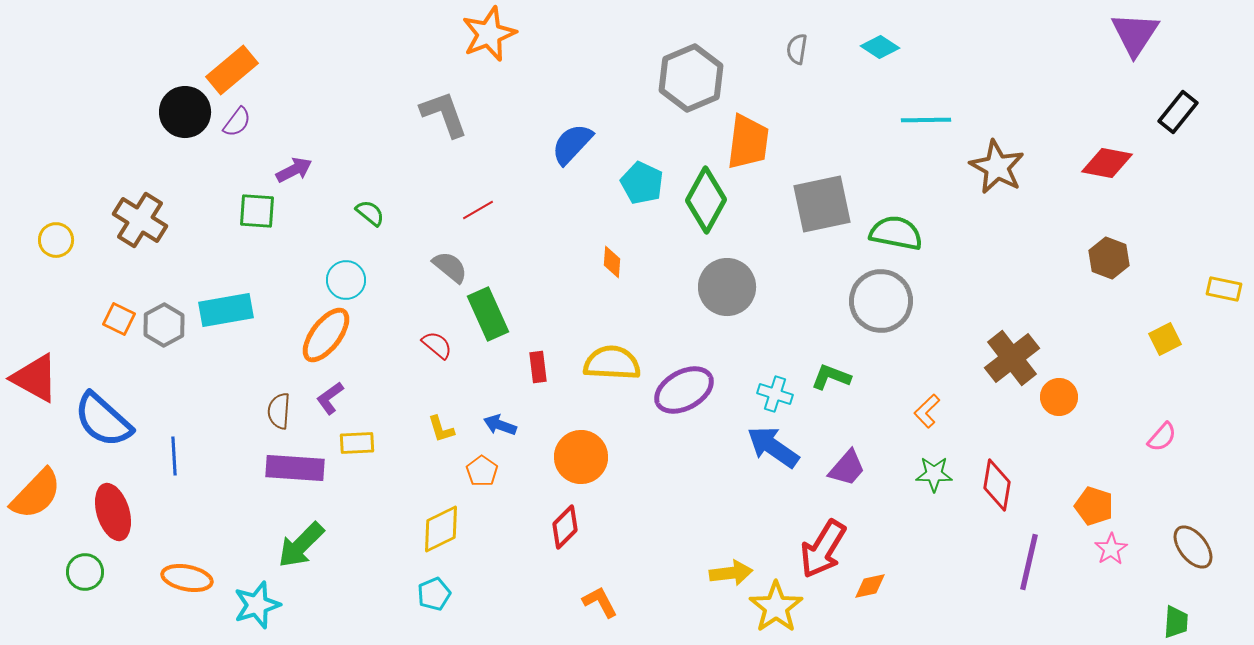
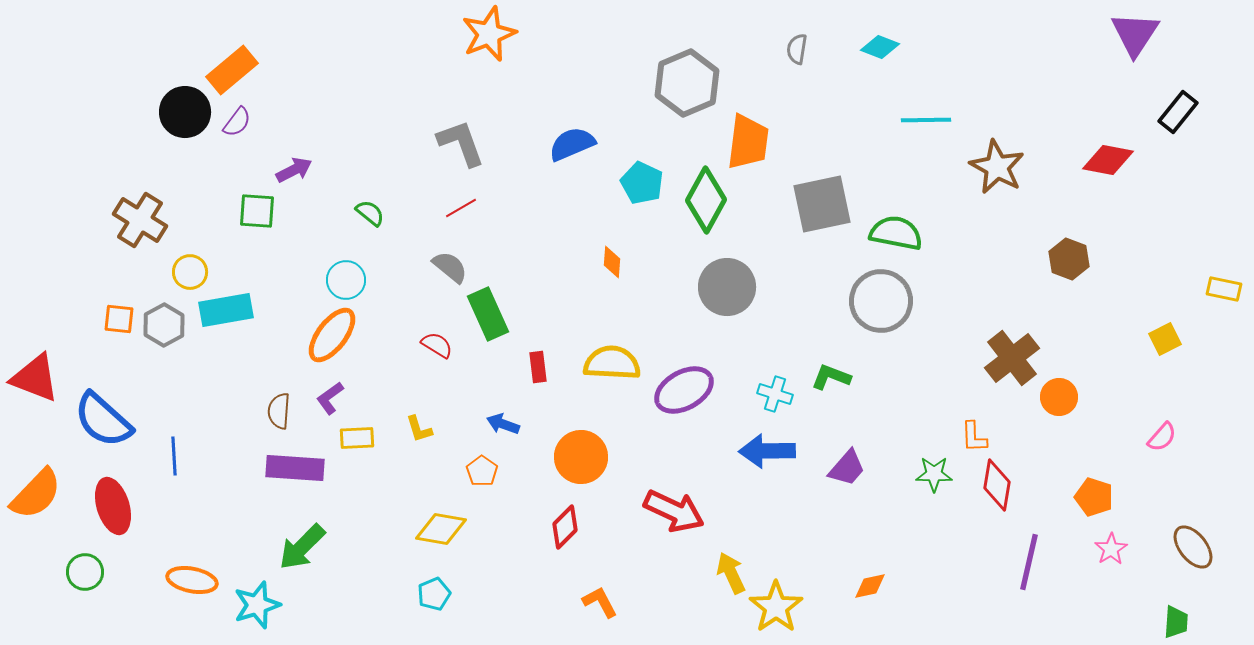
cyan diamond at (880, 47): rotated 12 degrees counterclockwise
gray hexagon at (691, 78): moved 4 px left, 5 px down
gray L-shape at (444, 114): moved 17 px right, 29 px down
blue semicircle at (572, 144): rotated 24 degrees clockwise
red diamond at (1107, 163): moved 1 px right, 3 px up
red line at (478, 210): moved 17 px left, 2 px up
yellow circle at (56, 240): moved 134 px right, 32 px down
brown hexagon at (1109, 258): moved 40 px left, 1 px down
orange square at (119, 319): rotated 20 degrees counterclockwise
orange ellipse at (326, 335): moved 6 px right
red semicircle at (437, 345): rotated 8 degrees counterclockwise
red triangle at (35, 378): rotated 8 degrees counterclockwise
orange L-shape at (927, 411): moved 47 px right, 26 px down; rotated 48 degrees counterclockwise
blue arrow at (500, 425): moved 3 px right, 1 px up
yellow L-shape at (441, 429): moved 22 px left
yellow rectangle at (357, 443): moved 5 px up
blue arrow at (773, 447): moved 6 px left, 4 px down; rotated 36 degrees counterclockwise
orange pentagon at (1094, 506): moved 9 px up
red ellipse at (113, 512): moved 6 px up
yellow diamond at (441, 529): rotated 36 degrees clockwise
green arrow at (301, 545): moved 1 px right, 2 px down
red arrow at (823, 549): moved 149 px left, 38 px up; rotated 96 degrees counterclockwise
yellow arrow at (731, 573): rotated 108 degrees counterclockwise
orange ellipse at (187, 578): moved 5 px right, 2 px down
